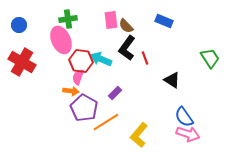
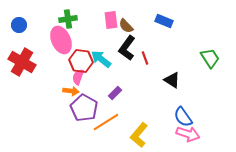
cyan arrow: rotated 15 degrees clockwise
blue semicircle: moved 1 px left
